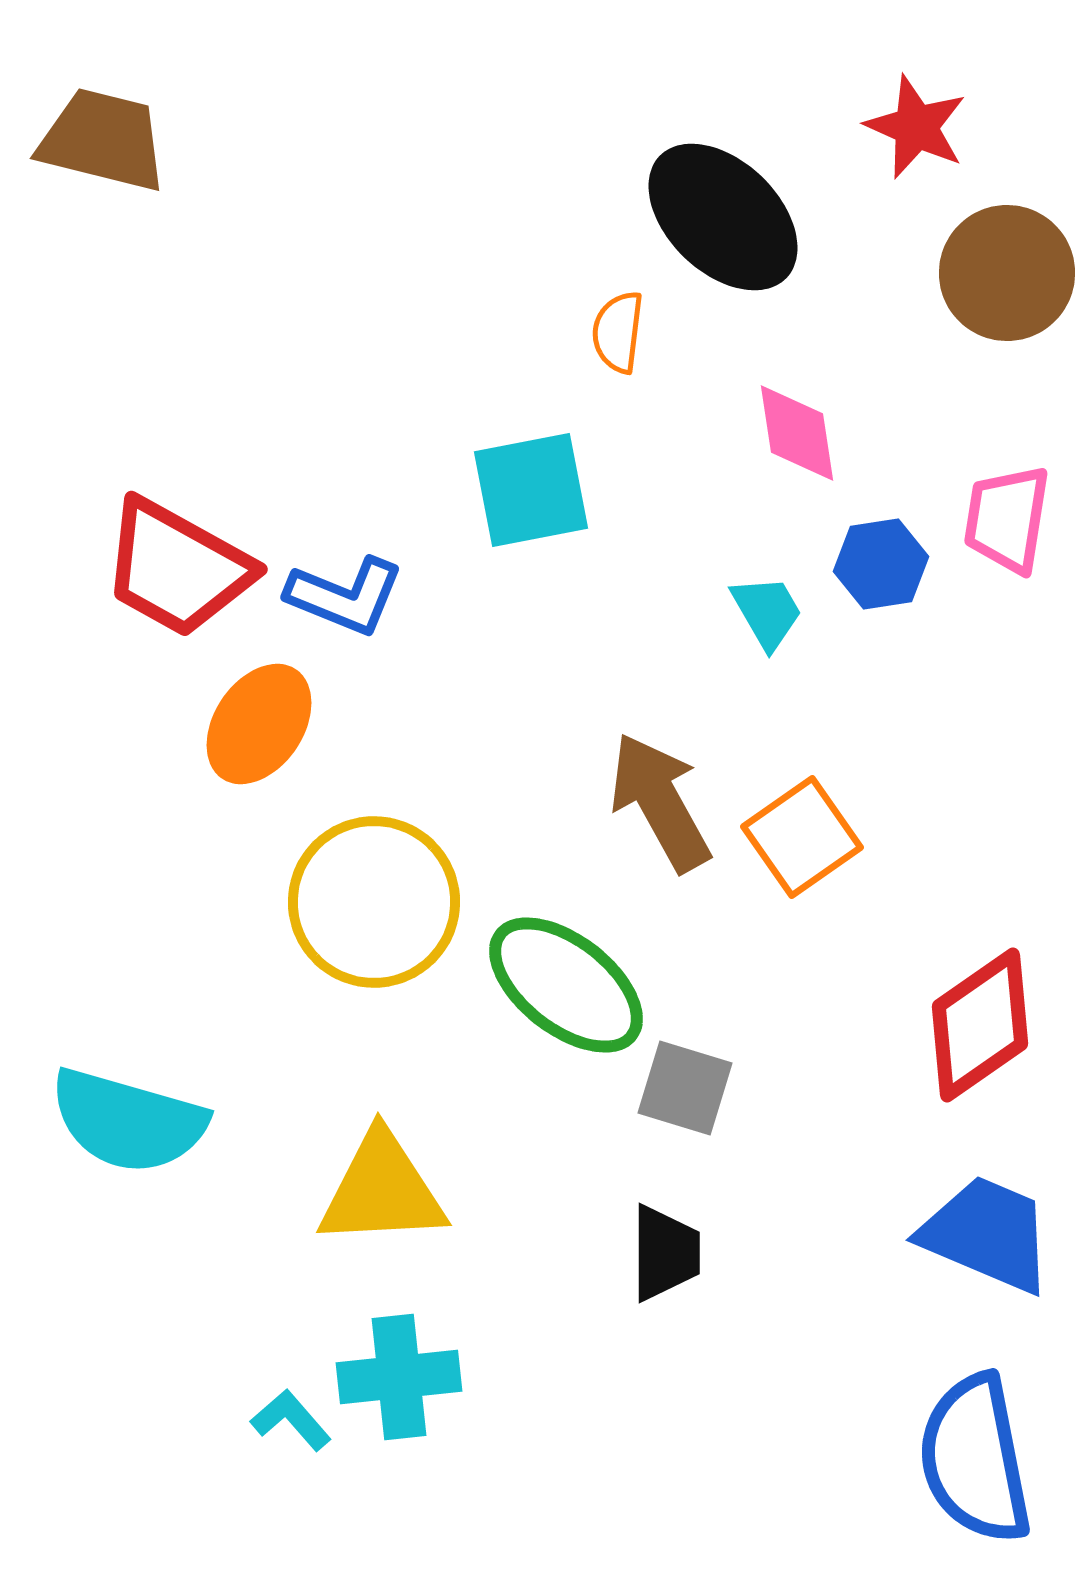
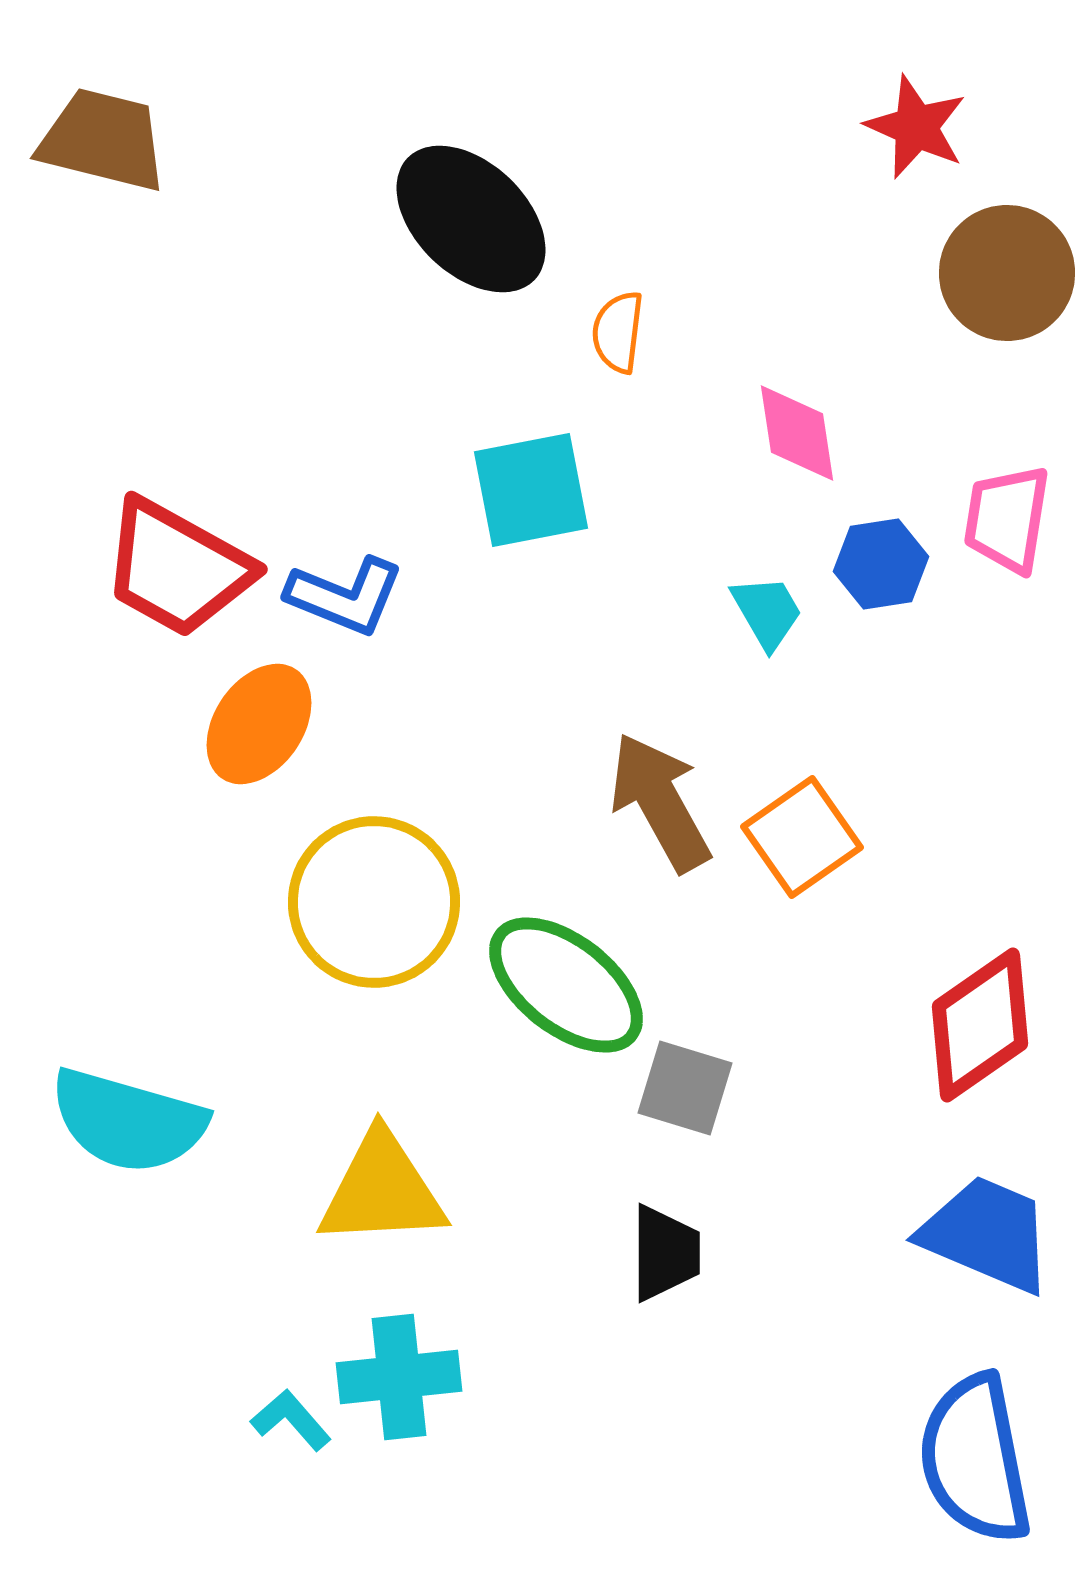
black ellipse: moved 252 px left, 2 px down
